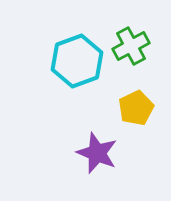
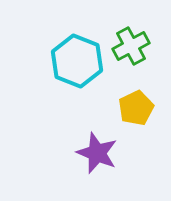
cyan hexagon: rotated 18 degrees counterclockwise
